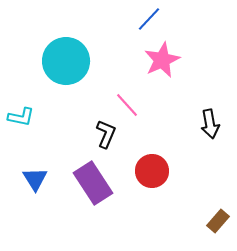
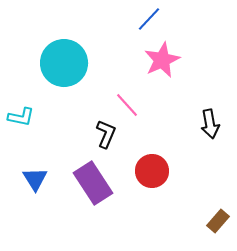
cyan circle: moved 2 px left, 2 px down
